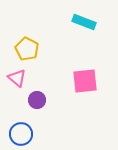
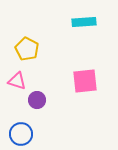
cyan rectangle: rotated 25 degrees counterclockwise
pink triangle: moved 3 px down; rotated 24 degrees counterclockwise
